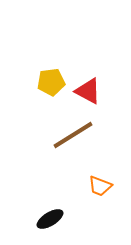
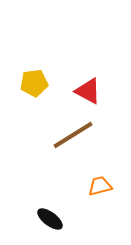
yellow pentagon: moved 17 px left, 1 px down
orange trapezoid: rotated 145 degrees clockwise
black ellipse: rotated 68 degrees clockwise
